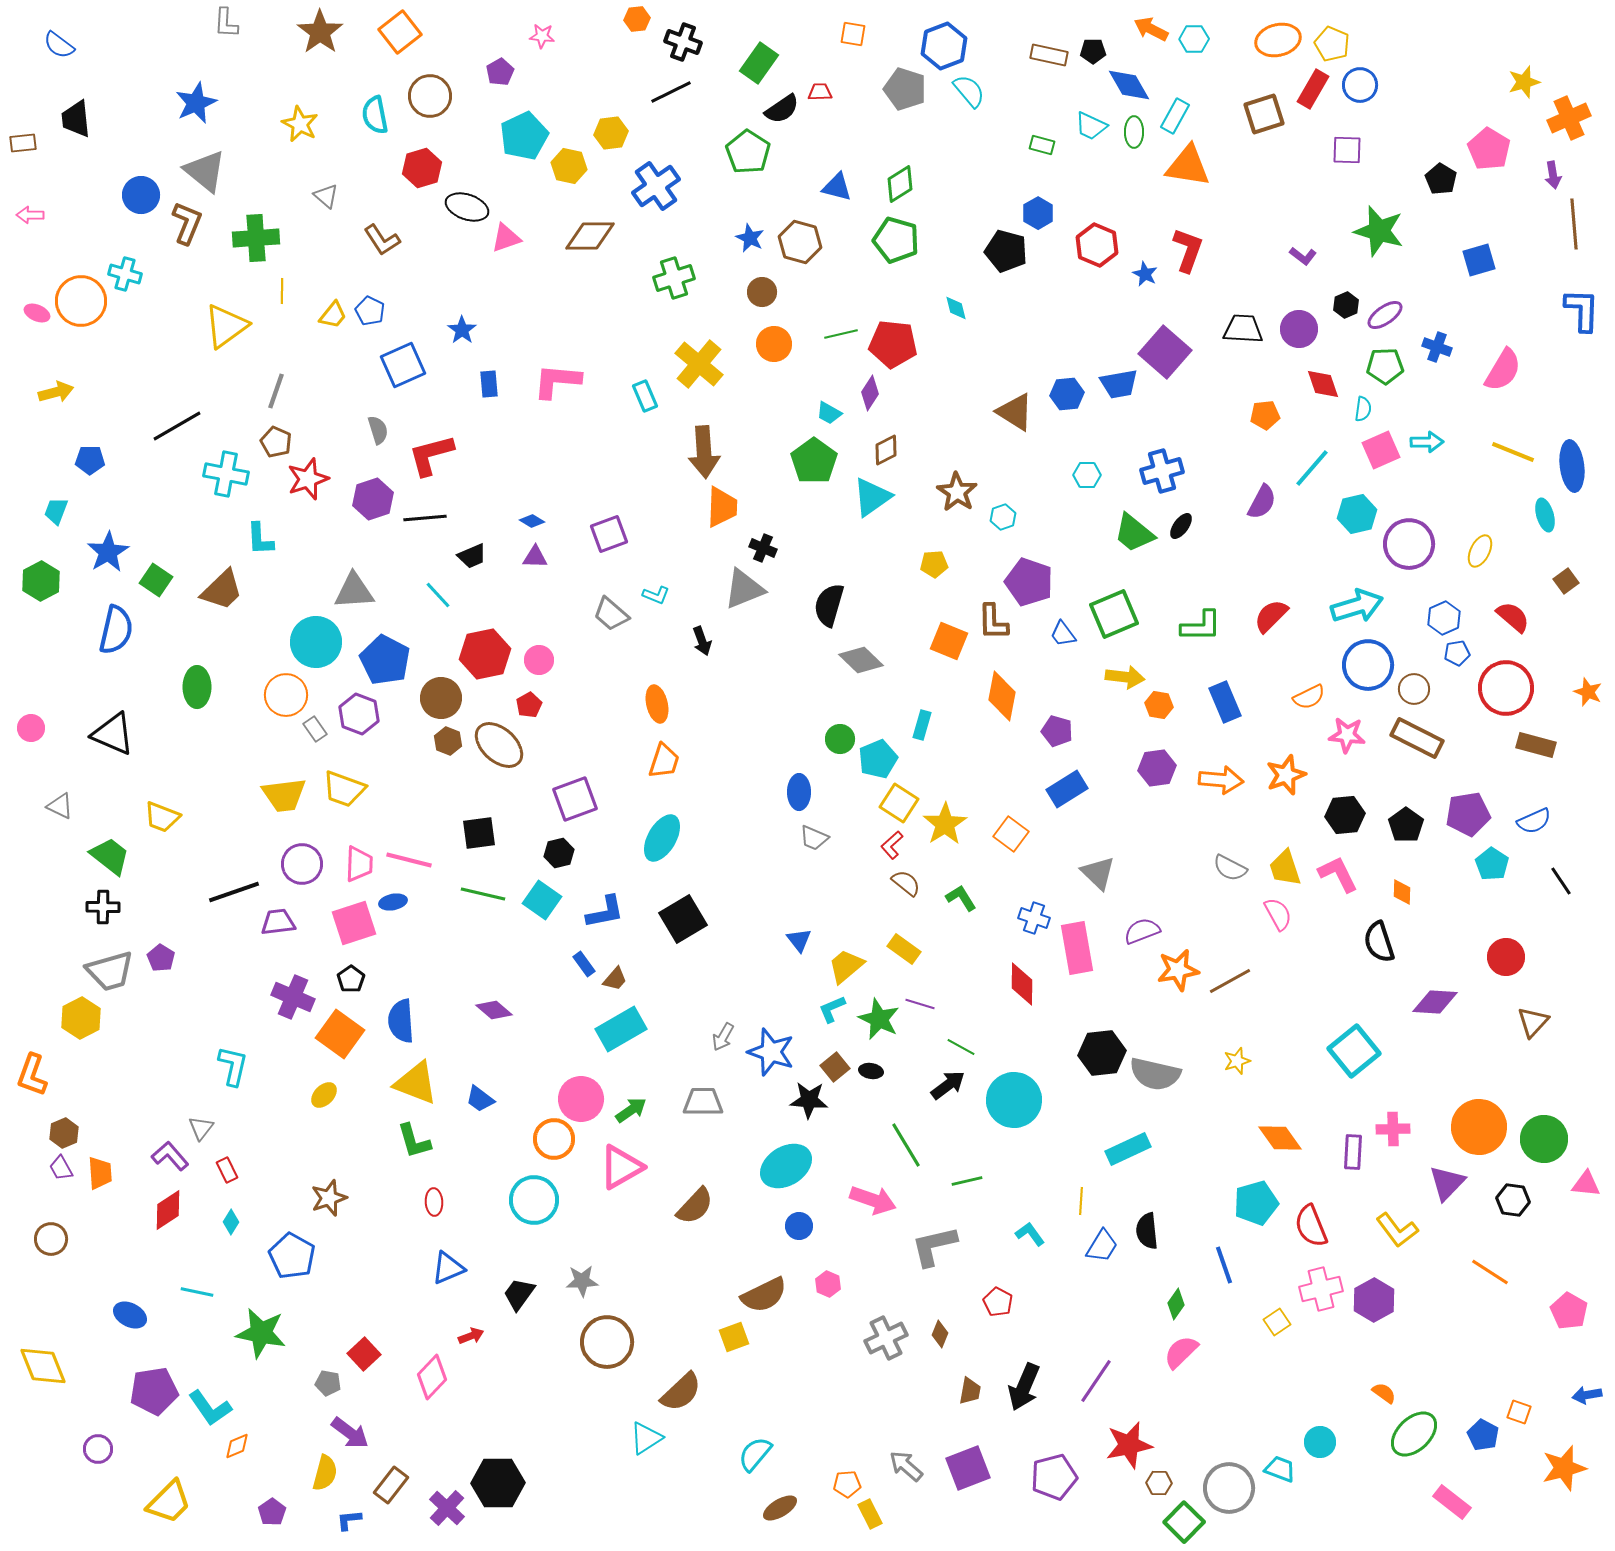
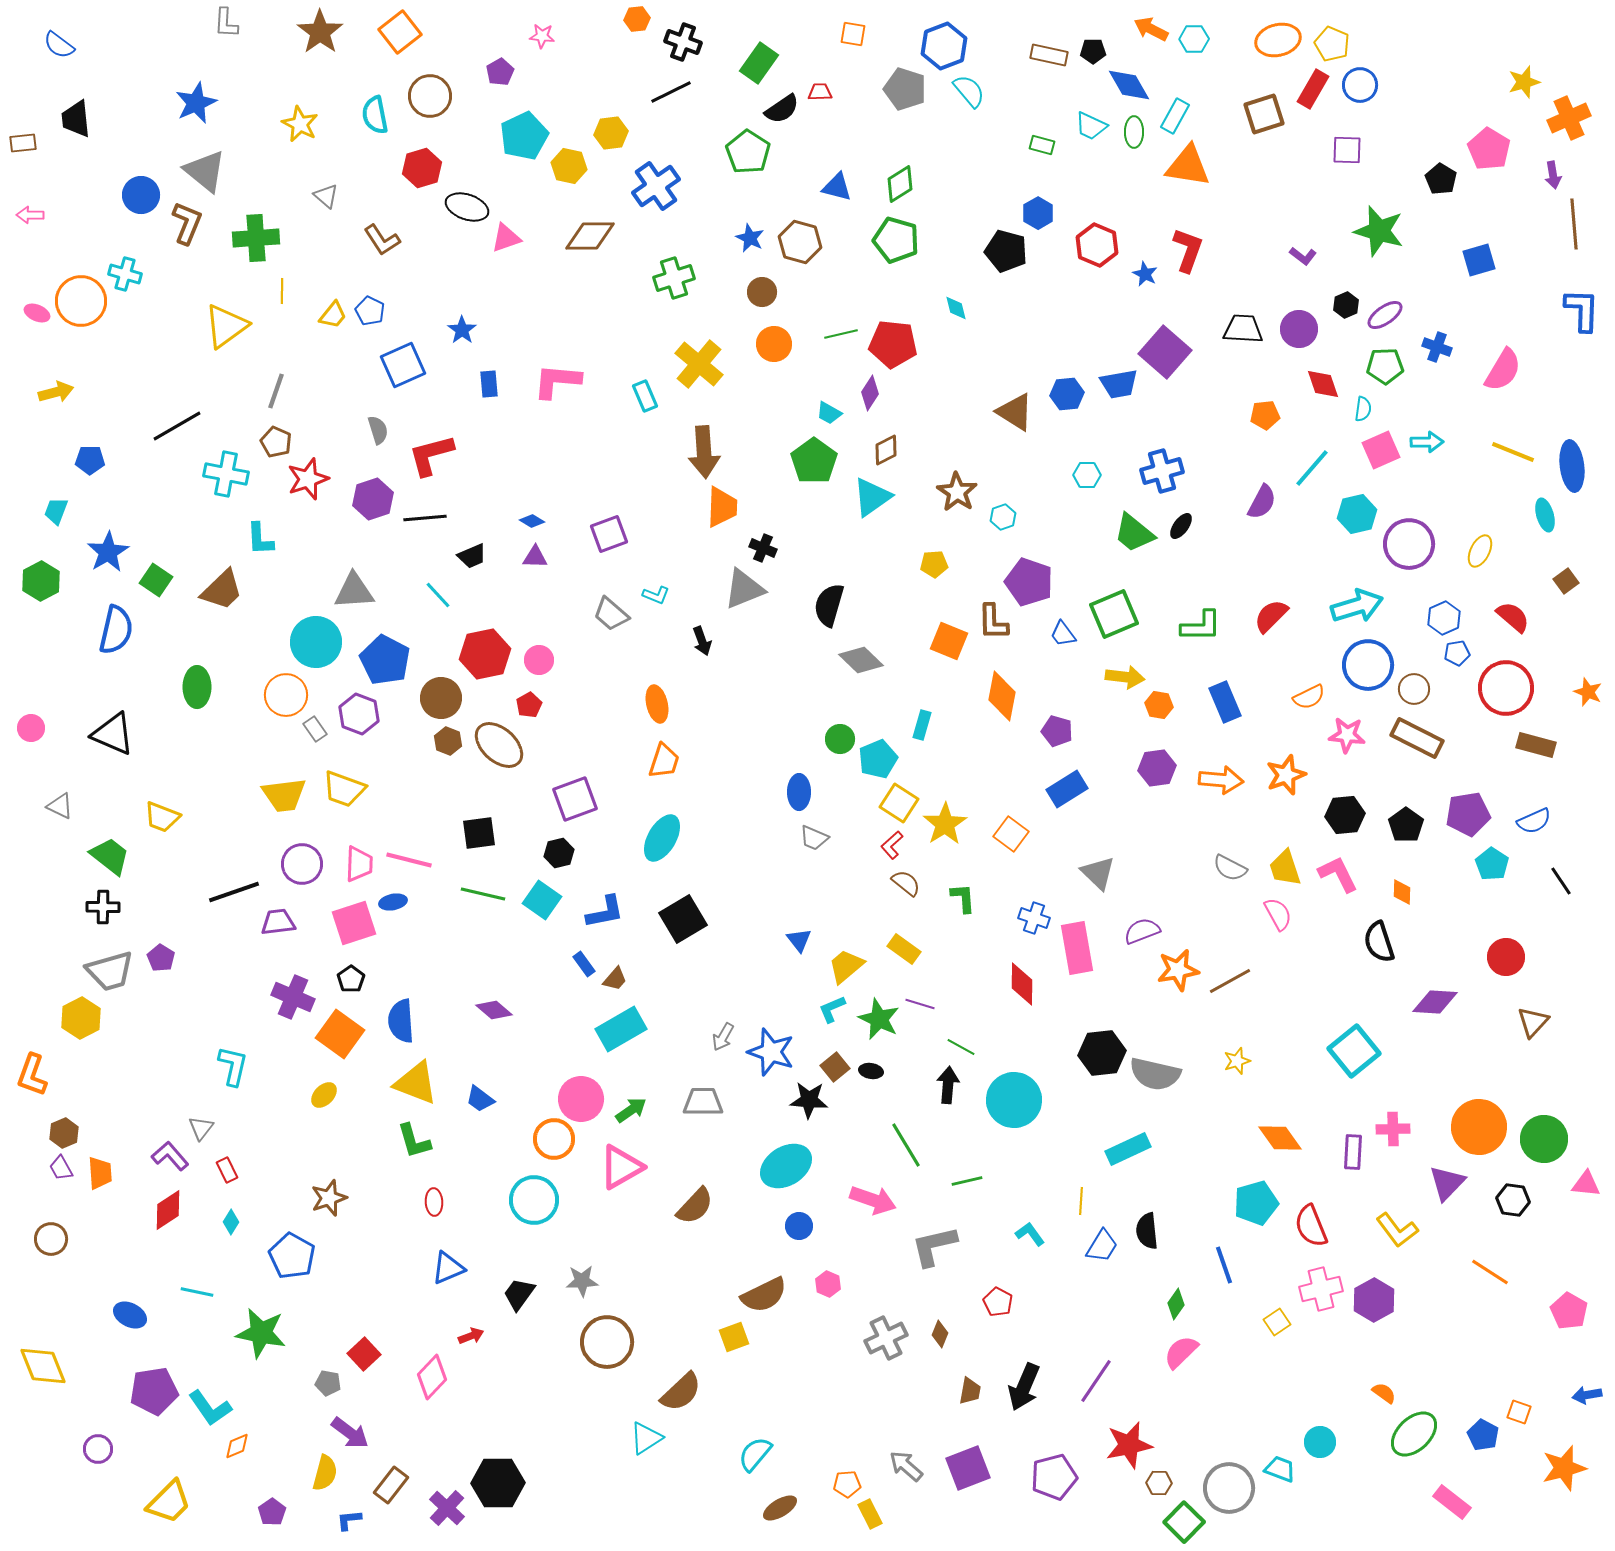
green L-shape at (961, 898): moved 2 px right; rotated 28 degrees clockwise
black arrow at (948, 1085): rotated 48 degrees counterclockwise
